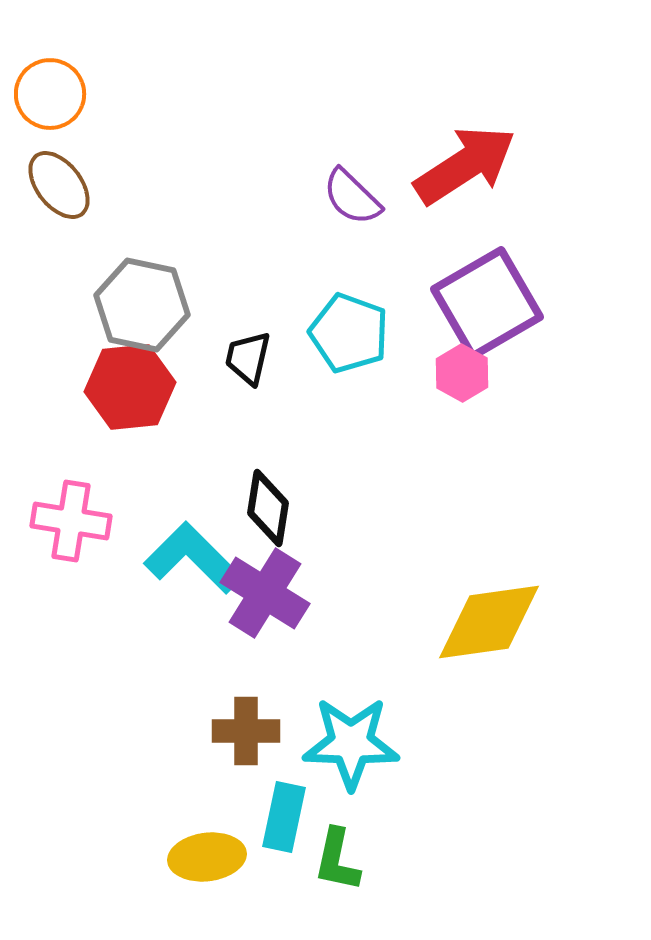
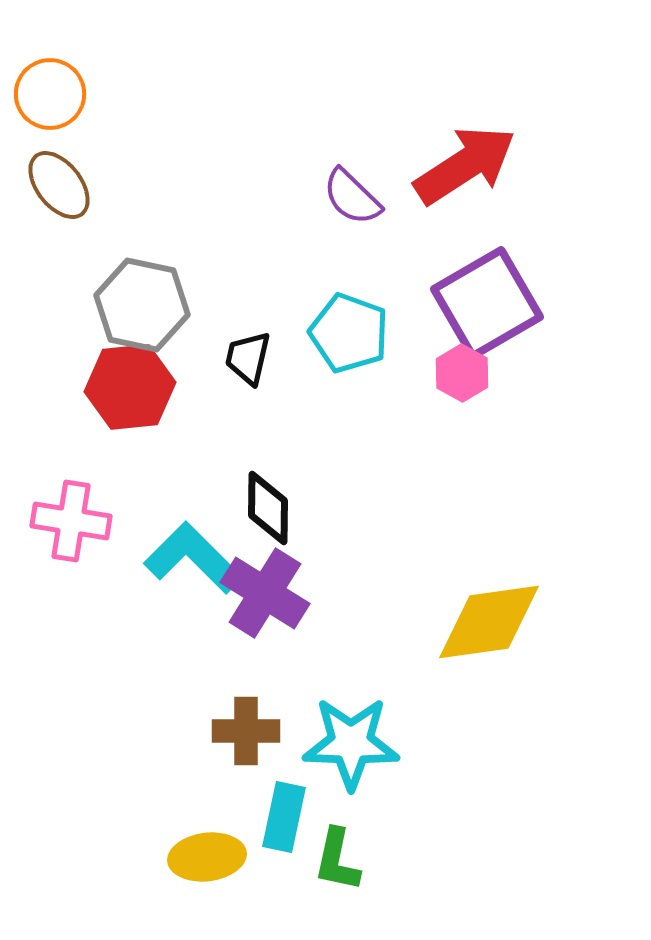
black diamond: rotated 8 degrees counterclockwise
